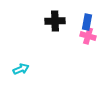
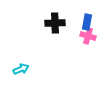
black cross: moved 2 px down
